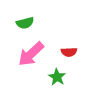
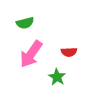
pink arrow: rotated 12 degrees counterclockwise
